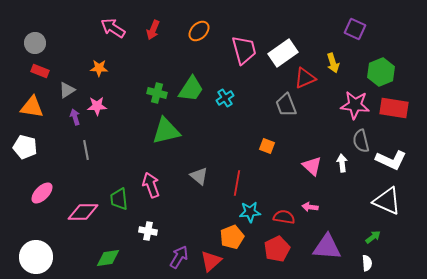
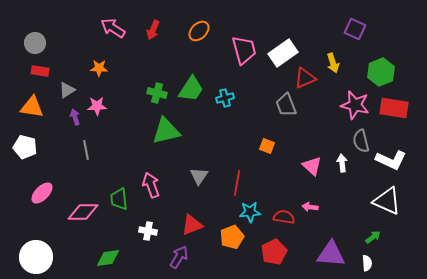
red rectangle at (40, 71): rotated 12 degrees counterclockwise
cyan cross at (225, 98): rotated 18 degrees clockwise
pink star at (355, 105): rotated 8 degrees clockwise
gray triangle at (199, 176): rotated 24 degrees clockwise
purple triangle at (327, 247): moved 4 px right, 7 px down
red pentagon at (277, 249): moved 3 px left, 3 px down
red triangle at (211, 261): moved 19 px left, 36 px up; rotated 20 degrees clockwise
